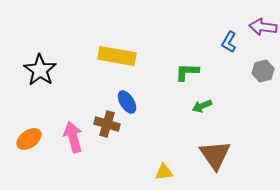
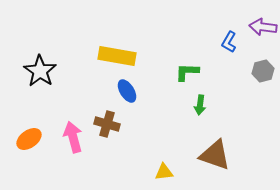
black star: moved 1 px down
blue ellipse: moved 11 px up
green arrow: moved 2 px left, 1 px up; rotated 60 degrees counterclockwise
brown triangle: rotated 36 degrees counterclockwise
